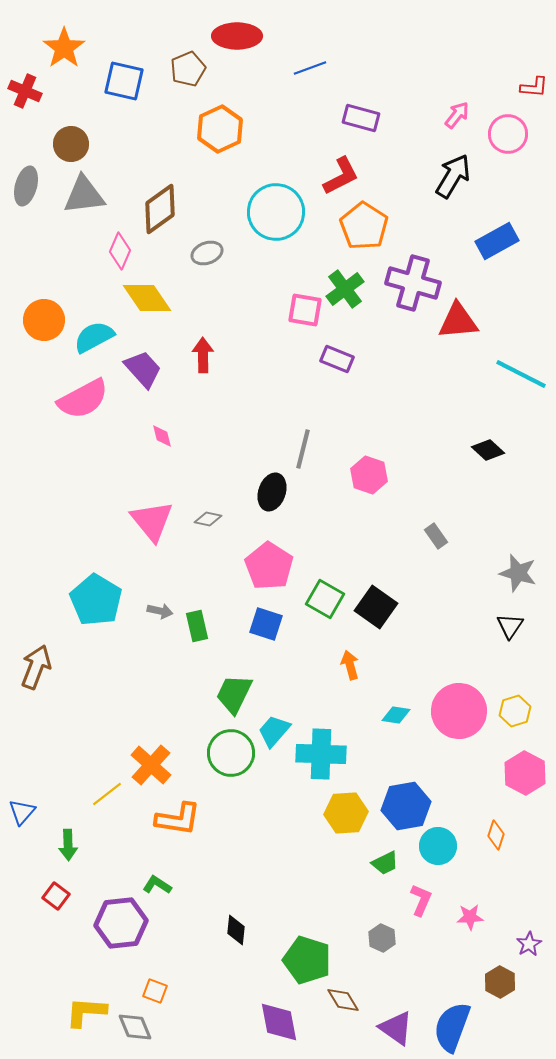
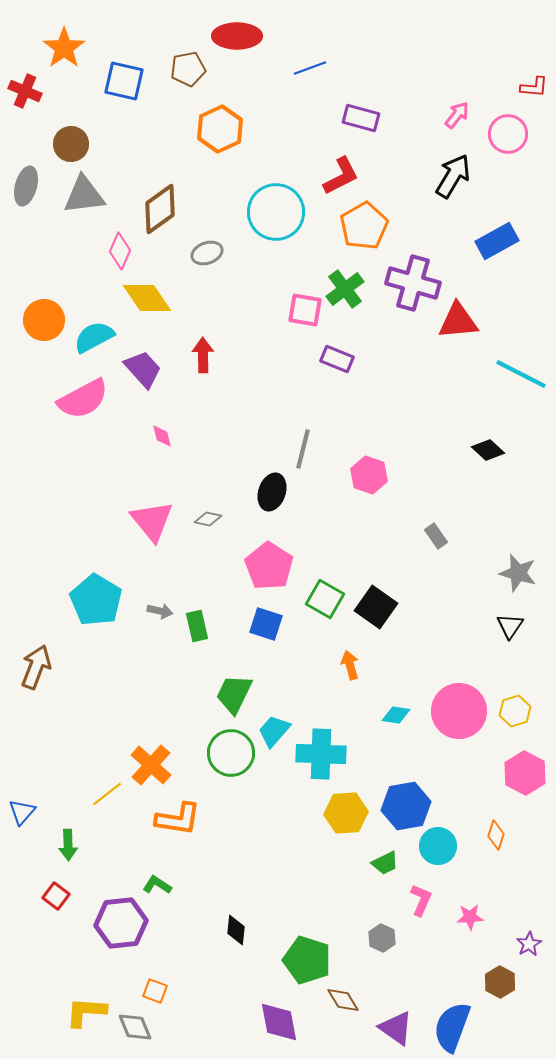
brown pentagon at (188, 69): rotated 12 degrees clockwise
orange pentagon at (364, 226): rotated 9 degrees clockwise
